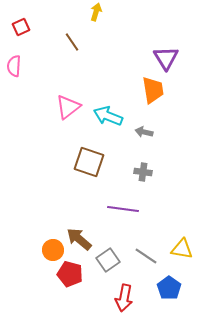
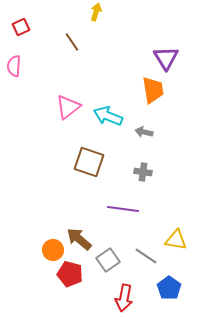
yellow triangle: moved 6 px left, 9 px up
